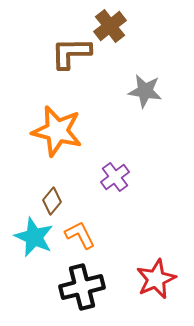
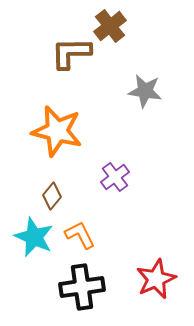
brown diamond: moved 5 px up
black cross: rotated 6 degrees clockwise
